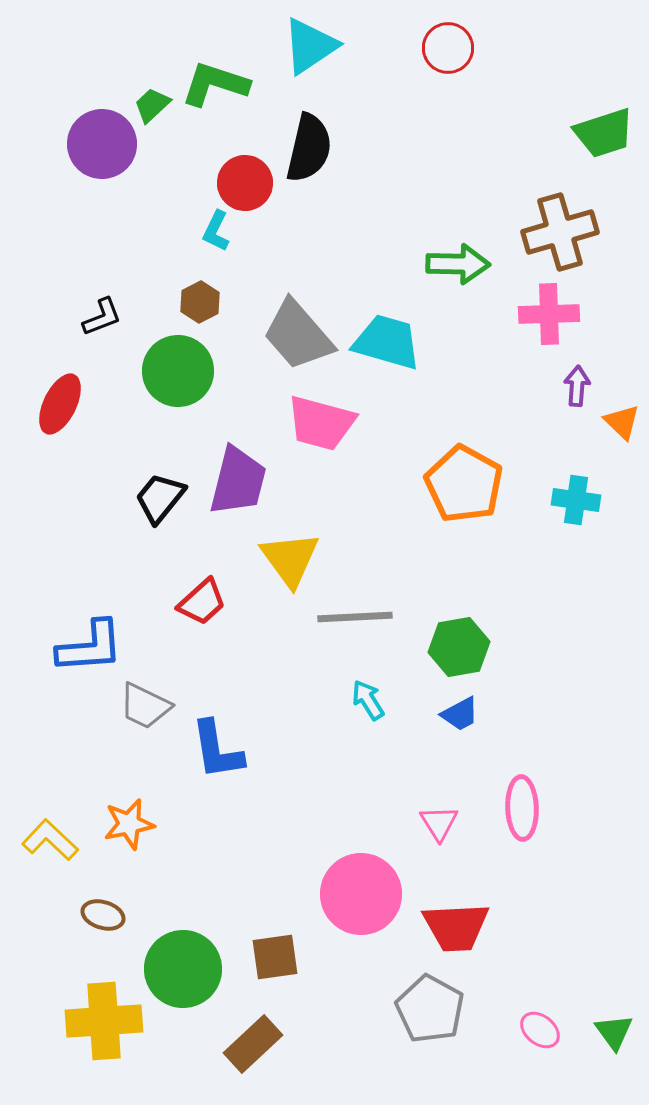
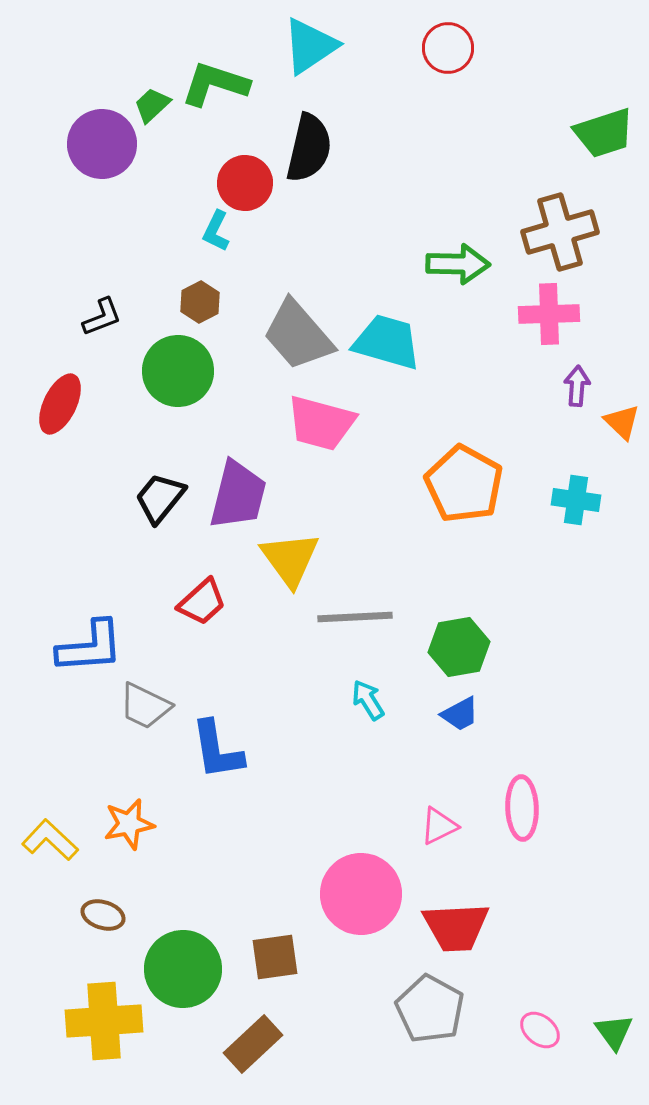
purple trapezoid at (238, 481): moved 14 px down
pink triangle at (439, 823): moved 3 px down; rotated 36 degrees clockwise
